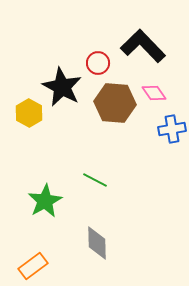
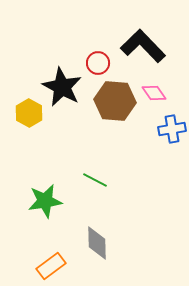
brown hexagon: moved 2 px up
green star: rotated 20 degrees clockwise
orange rectangle: moved 18 px right
